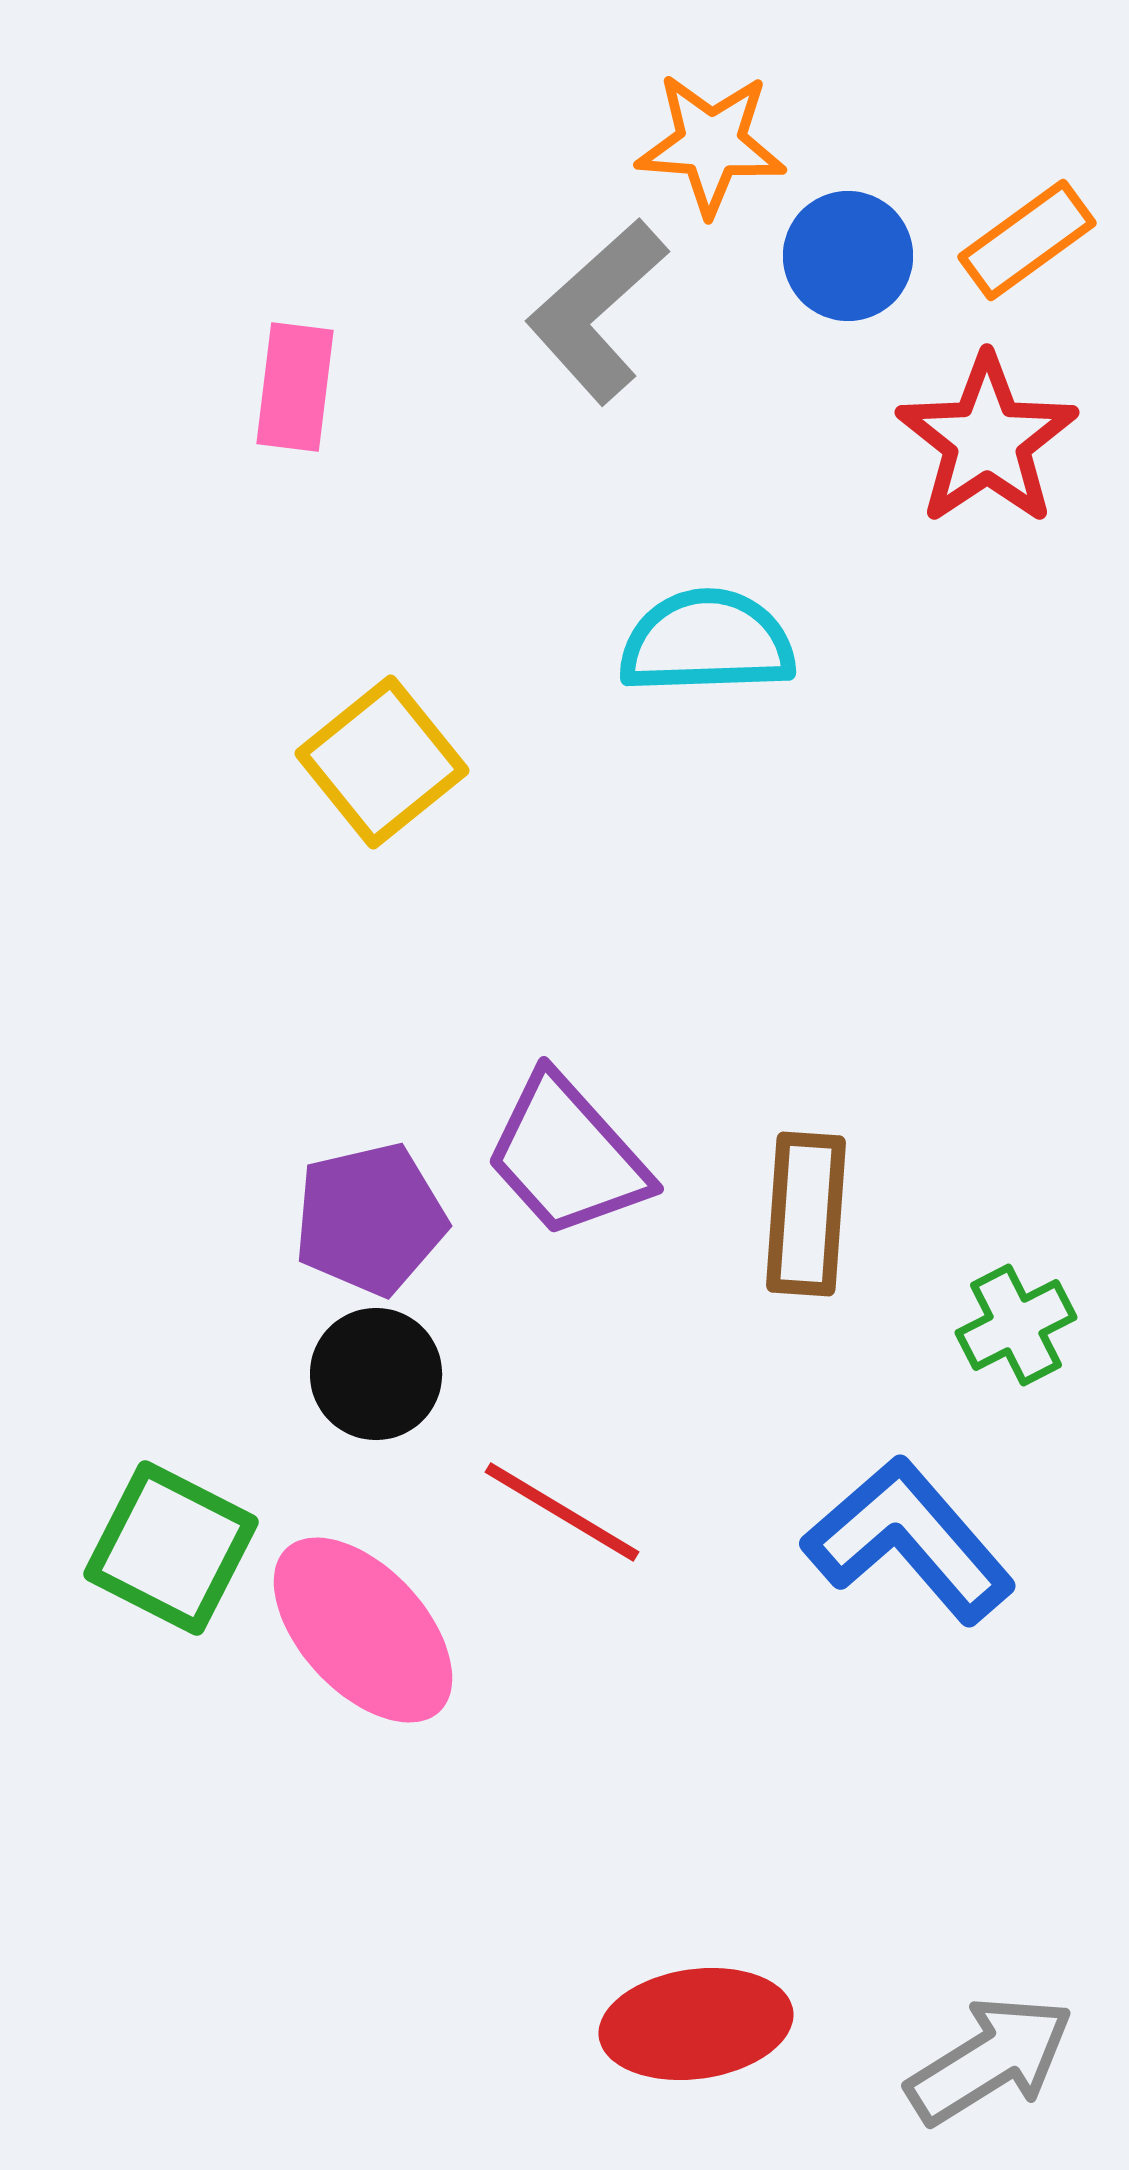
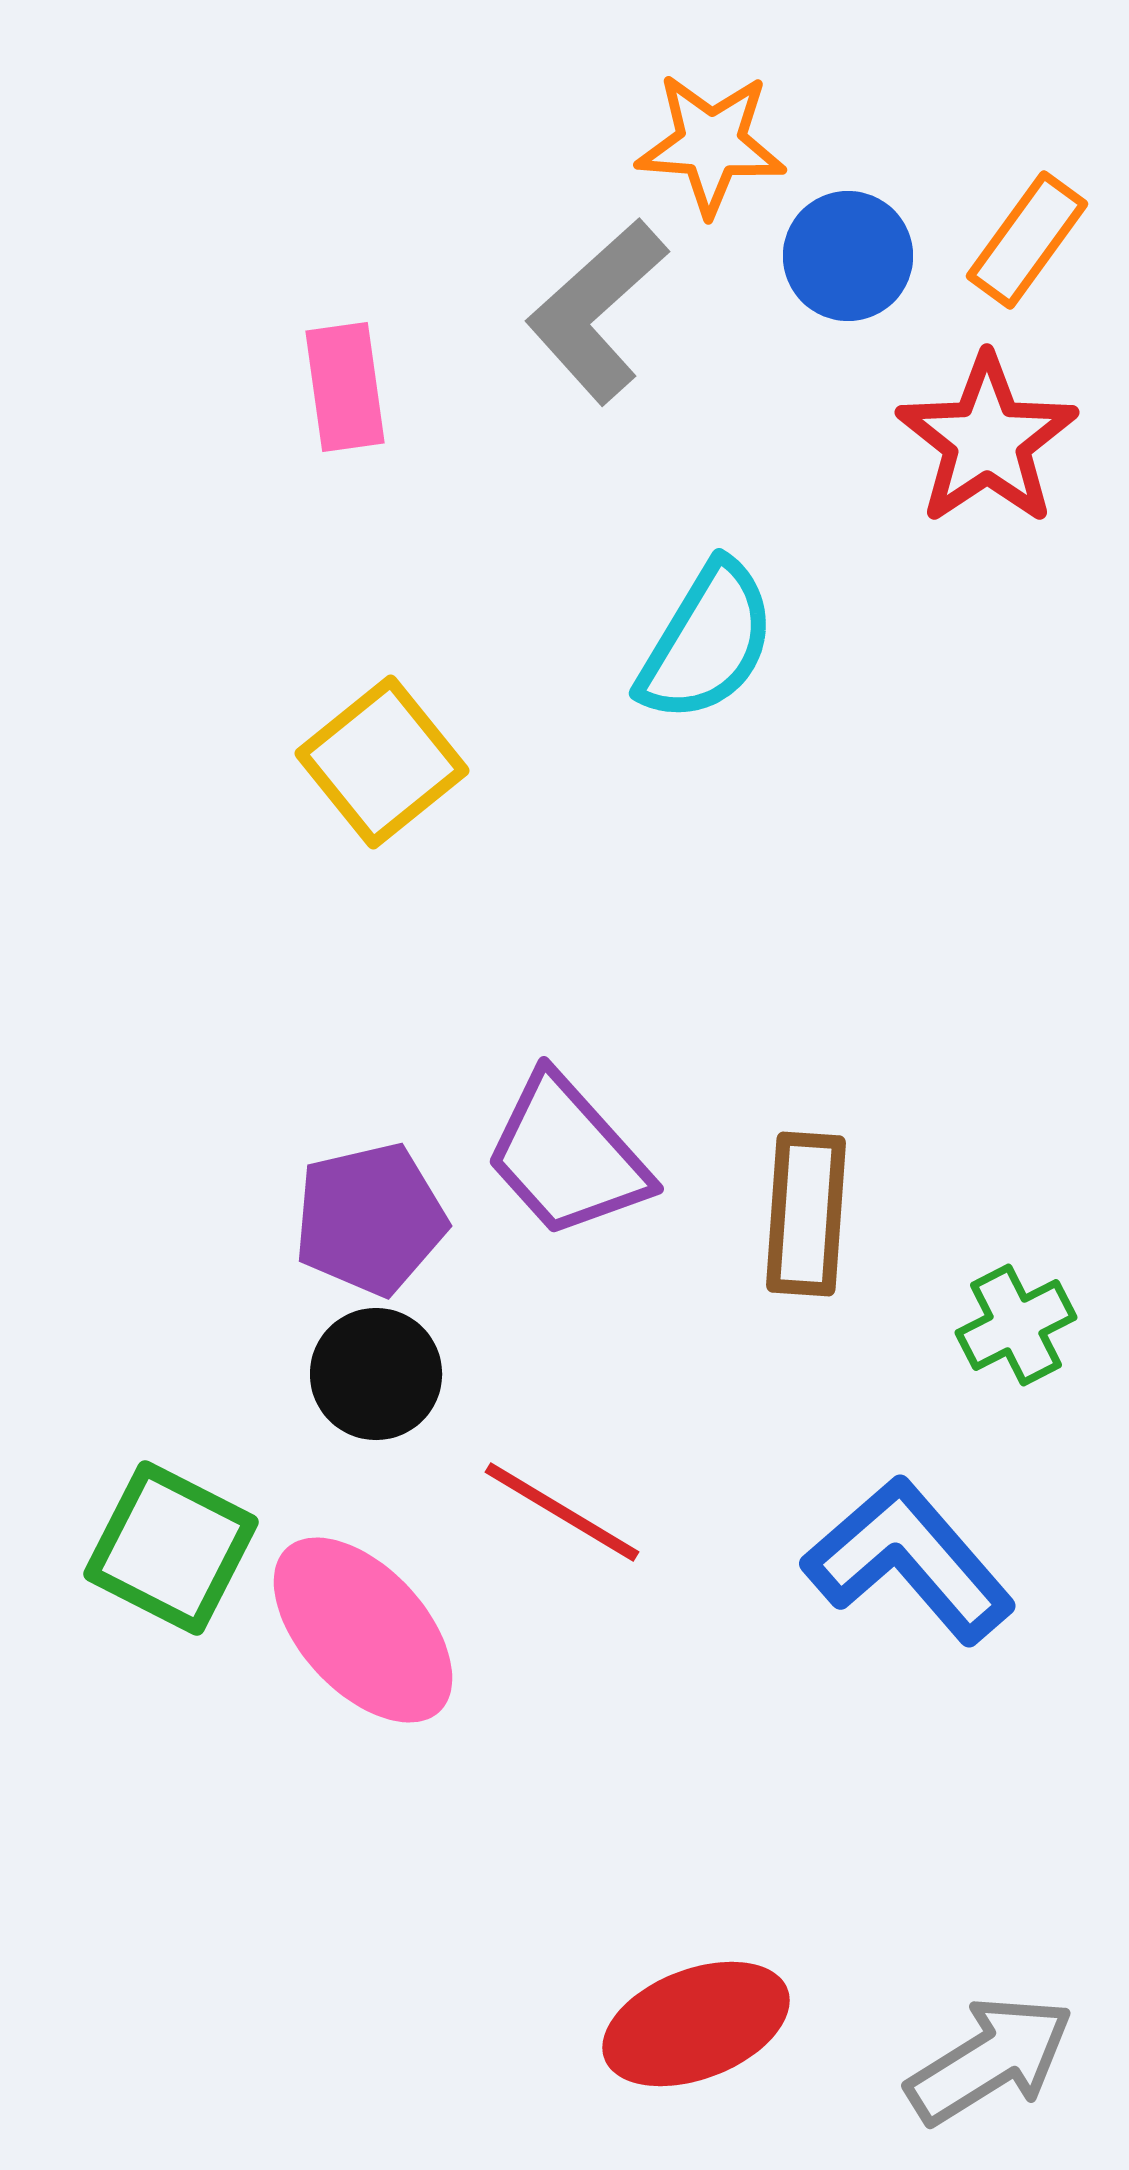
orange rectangle: rotated 18 degrees counterclockwise
pink rectangle: moved 50 px right; rotated 15 degrees counterclockwise
cyan semicircle: rotated 123 degrees clockwise
blue L-shape: moved 20 px down
red ellipse: rotated 13 degrees counterclockwise
